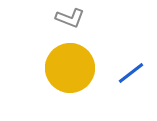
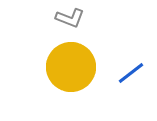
yellow circle: moved 1 px right, 1 px up
